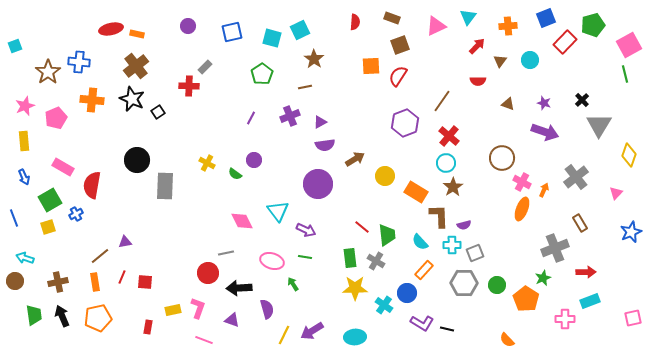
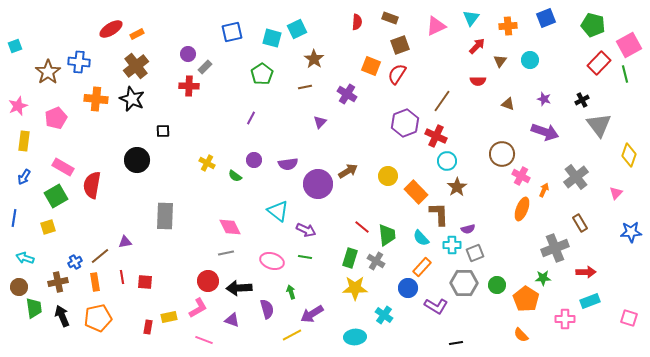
cyan triangle at (468, 17): moved 3 px right, 1 px down
brown rectangle at (392, 18): moved 2 px left
red semicircle at (355, 22): moved 2 px right
green pentagon at (593, 25): rotated 30 degrees clockwise
purple circle at (188, 26): moved 28 px down
red ellipse at (111, 29): rotated 20 degrees counterclockwise
cyan square at (300, 30): moved 3 px left, 1 px up
orange rectangle at (137, 34): rotated 40 degrees counterclockwise
red rectangle at (565, 42): moved 34 px right, 21 px down
orange square at (371, 66): rotated 24 degrees clockwise
red semicircle at (398, 76): moved 1 px left, 2 px up
orange cross at (92, 100): moved 4 px right, 1 px up
black cross at (582, 100): rotated 16 degrees clockwise
purple star at (544, 103): moved 4 px up
pink star at (25, 106): moved 7 px left
black square at (158, 112): moved 5 px right, 19 px down; rotated 32 degrees clockwise
purple cross at (290, 116): moved 57 px right, 22 px up; rotated 36 degrees counterclockwise
purple triangle at (320, 122): rotated 16 degrees counterclockwise
gray triangle at (599, 125): rotated 8 degrees counterclockwise
red cross at (449, 136): moved 13 px left; rotated 15 degrees counterclockwise
yellow rectangle at (24, 141): rotated 12 degrees clockwise
purple semicircle at (325, 145): moved 37 px left, 19 px down
brown circle at (502, 158): moved 4 px up
brown arrow at (355, 159): moved 7 px left, 12 px down
cyan circle at (446, 163): moved 1 px right, 2 px up
green semicircle at (235, 174): moved 2 px down
yellow circle at (385, 176): moved 3 px right
blue arrow at (24, 177): rotated 56 degrees clockwise
pink cross at (522, 182): moved 1 px left, 6 px up
gray rectangle at (165, 186): moved 30 px down
brown star at (453, 187): moved 4 px right
orange rectangle at (416, 192): rotated 15 degrees clockwise
green square at (50, 200): moved 6 px right, 4 px up
cyan triangle at (278, 211): rotated 15 degrees counterclockwise
blue cross at (76, 214): moved 1 px left, 48 px down
brown L-shape at (439, 216): moved 2 px up
blue line at (14, 218): rotated 30 degrees clockwise
pink diamond at (242, 221): moved 12 px left, 6 px down
purple semicircle at (464, 225): moved 4 px right, 4 px down
blue star at (631, 232): rotated 20 degrees clockwise
cyan semicircle at (420, 242): moved 1 px right, 4 px up
green rectangle at (350, 258): rotated 24 degrees clockwise
orange rectangle at (424, 270): moved 2 px left, 3 px up
red circle at (208, 273): moved 8 px down
red line at (122, 277): rotated 32 degrees counterclockwise
green star at (543, 278): rotated 21 degrees clockwise
brown circle at (15, 281): moved 4 px right, 6 px down
green arrow at (293, 284): moved 2 px left, 8 px down; rotated 16 degrees clockwise
blue circle at (407, 293): moved 1 px right, 5 px up
cyan cross at (384, 305): moved 10 px down
pink L-shape at (198, 308): rotated 40 degrees clockwise
yellow rectangle at (173, 310): moved 4 px left, 7 px down
green trapezoid at (34, 315): moved 7 px up
pink square at (633, 318): moved 4 px left; rotated 30 degrees clockwise
purple L-shape at (422, 323): moved 14 px right, 17 px up
black line at (447, 329): moved 9 px right, 14 px down; rotated 24 degrees counterclockwise
purple arrow at (312, 331): moved 17 px up
yellow line at (284, 335): moved 8 px right; rotated 36 degrees clockwise
orange semicircle at (507, 340): moved 14 px right, 5 px up
